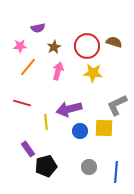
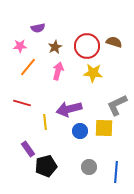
brown star: moved 1 px right
yellow line: moved 1 px left
